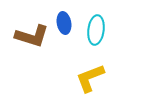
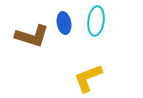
cyan ellipse: moved 9 px up
yellow L-shape: moved 2 px left
